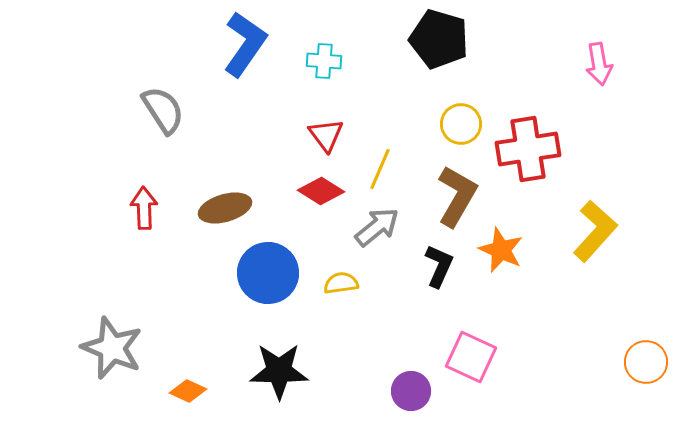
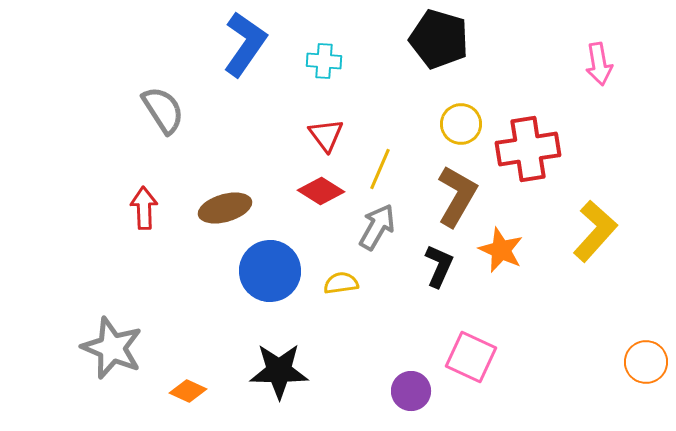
gray arrow: rotated 21 degrees counterclockwise
blue circle: moved 2 px right, 2 px up
